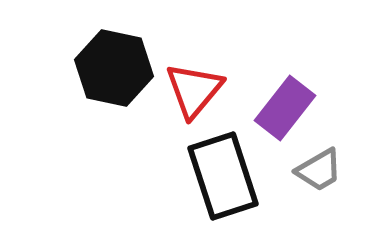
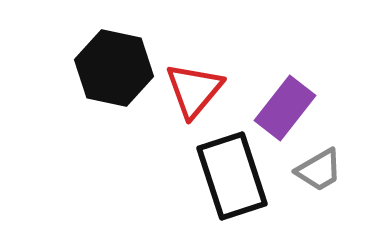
black rectangle: moved 9 px right
